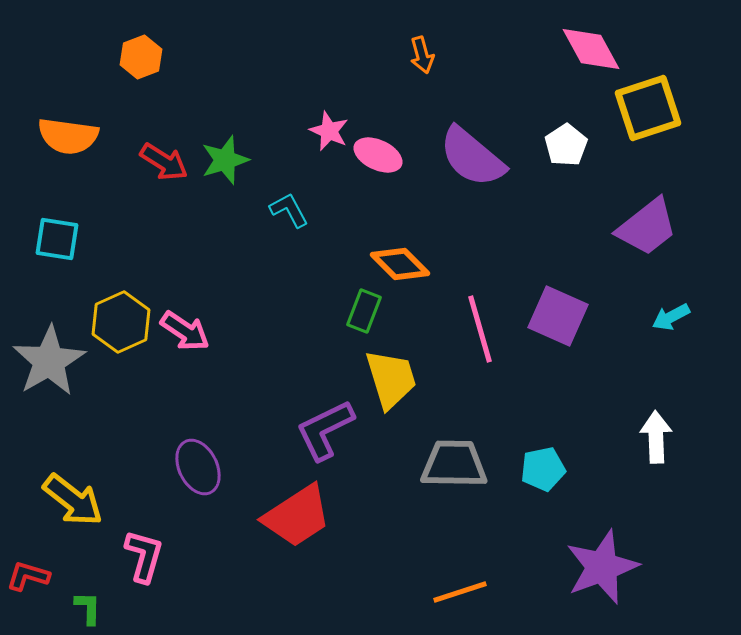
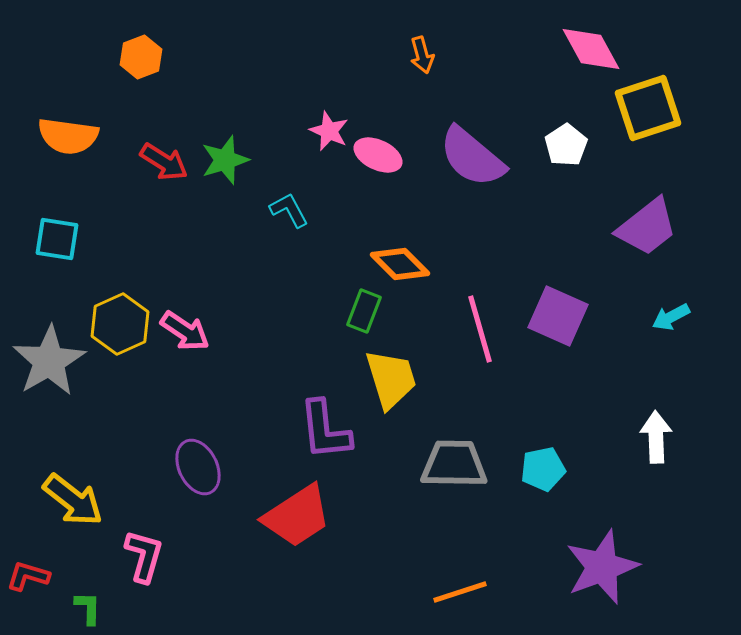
yellow hexagon: moved 1 px left, 2 px down
purple L-shape: rotated 70 degrees counterclockwise
